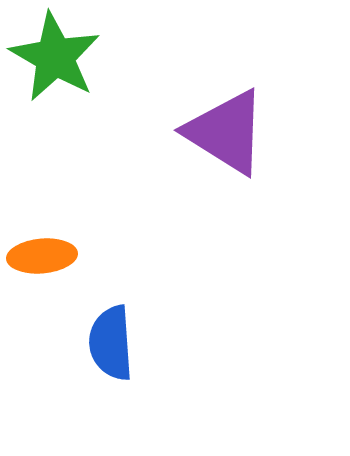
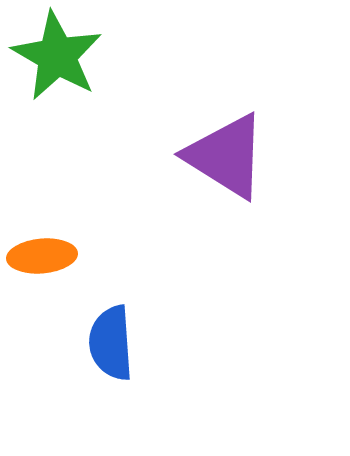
green star: moved 2 px right, 1 px up
purple triangle: moved 24 px down
